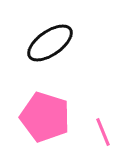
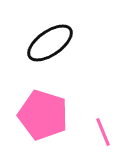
pink pentagon: moved 2 px left, 2 px up
